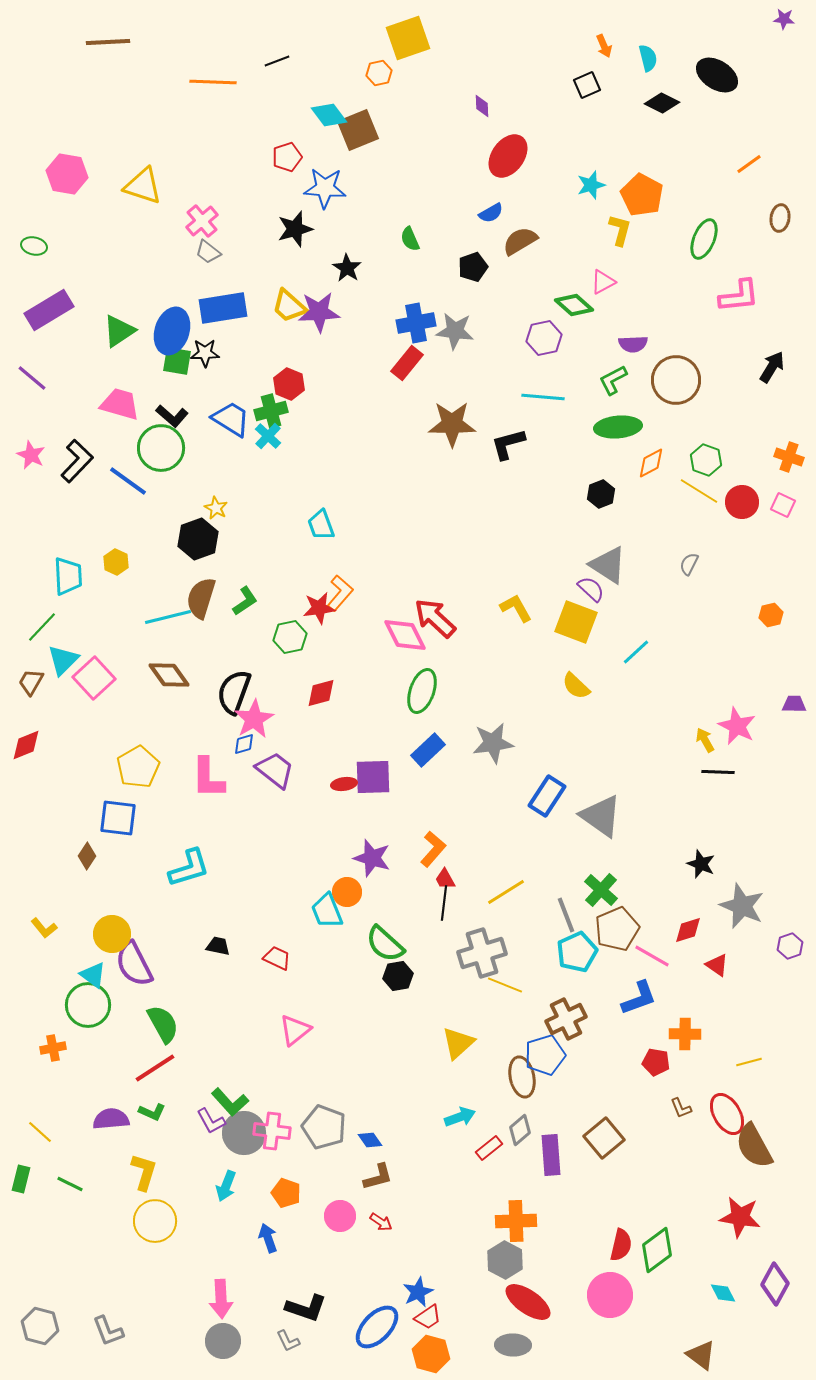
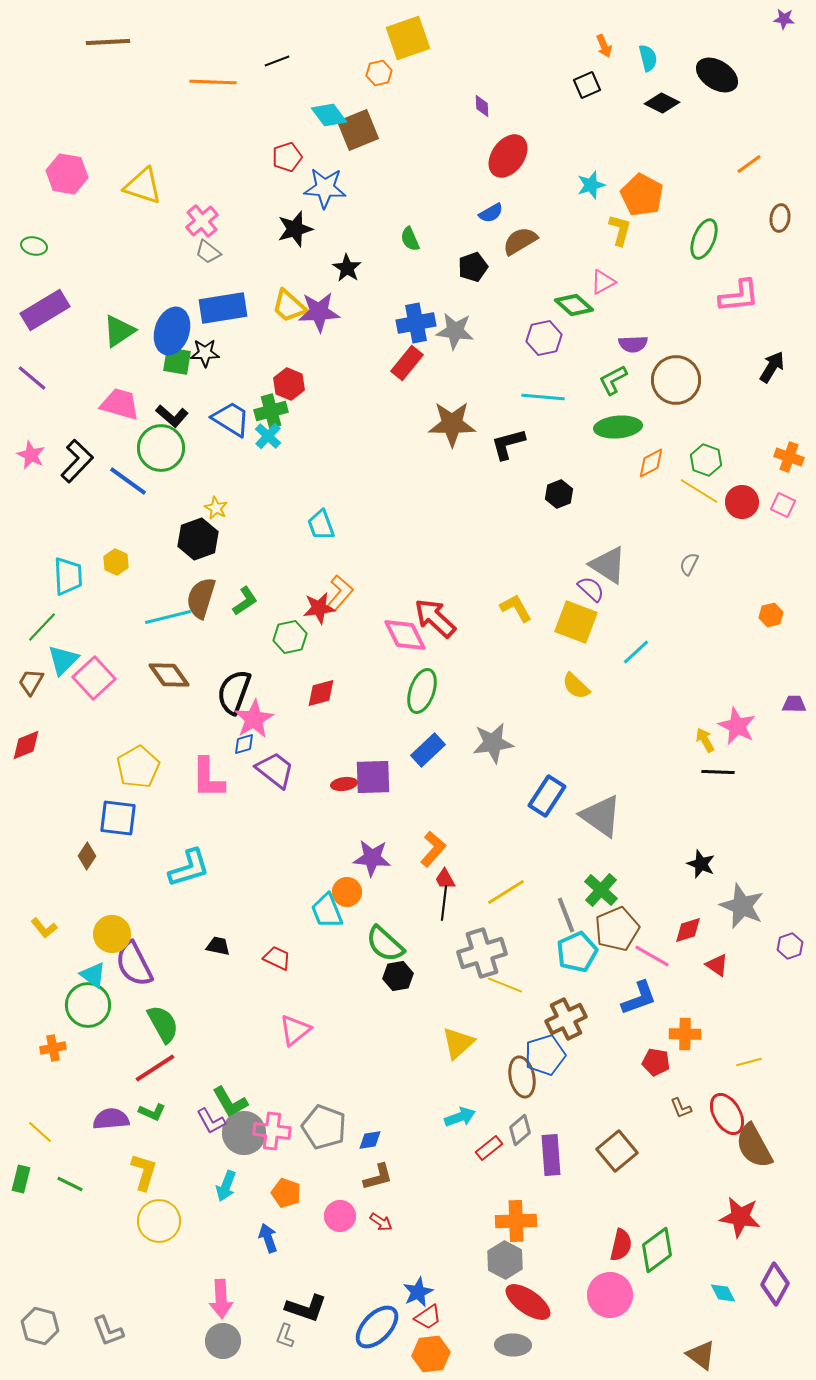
purple rectangle at (49, 310): moved 4 px left
black hexagon at (601, 494): moved 42 px left
purple star at (372, 858): rotated 12 degrees counterclockwise
green L-shape at (230, 1102): rotated 12 degrees clockwise
brown square at (604, 1138): moved 13 px right, 13 px down
blue diamond at (370, 1140): rotated 65 degrees counterclockwise
yellow circle at (155, 1221): moved 4 px right
gray L-shape at (288, 1341): moved 3 px left, 5 px up; rotated 45 degrees clockwise
orange hexagon at (431, 1354): rotated 21 degrees counterclockwise
